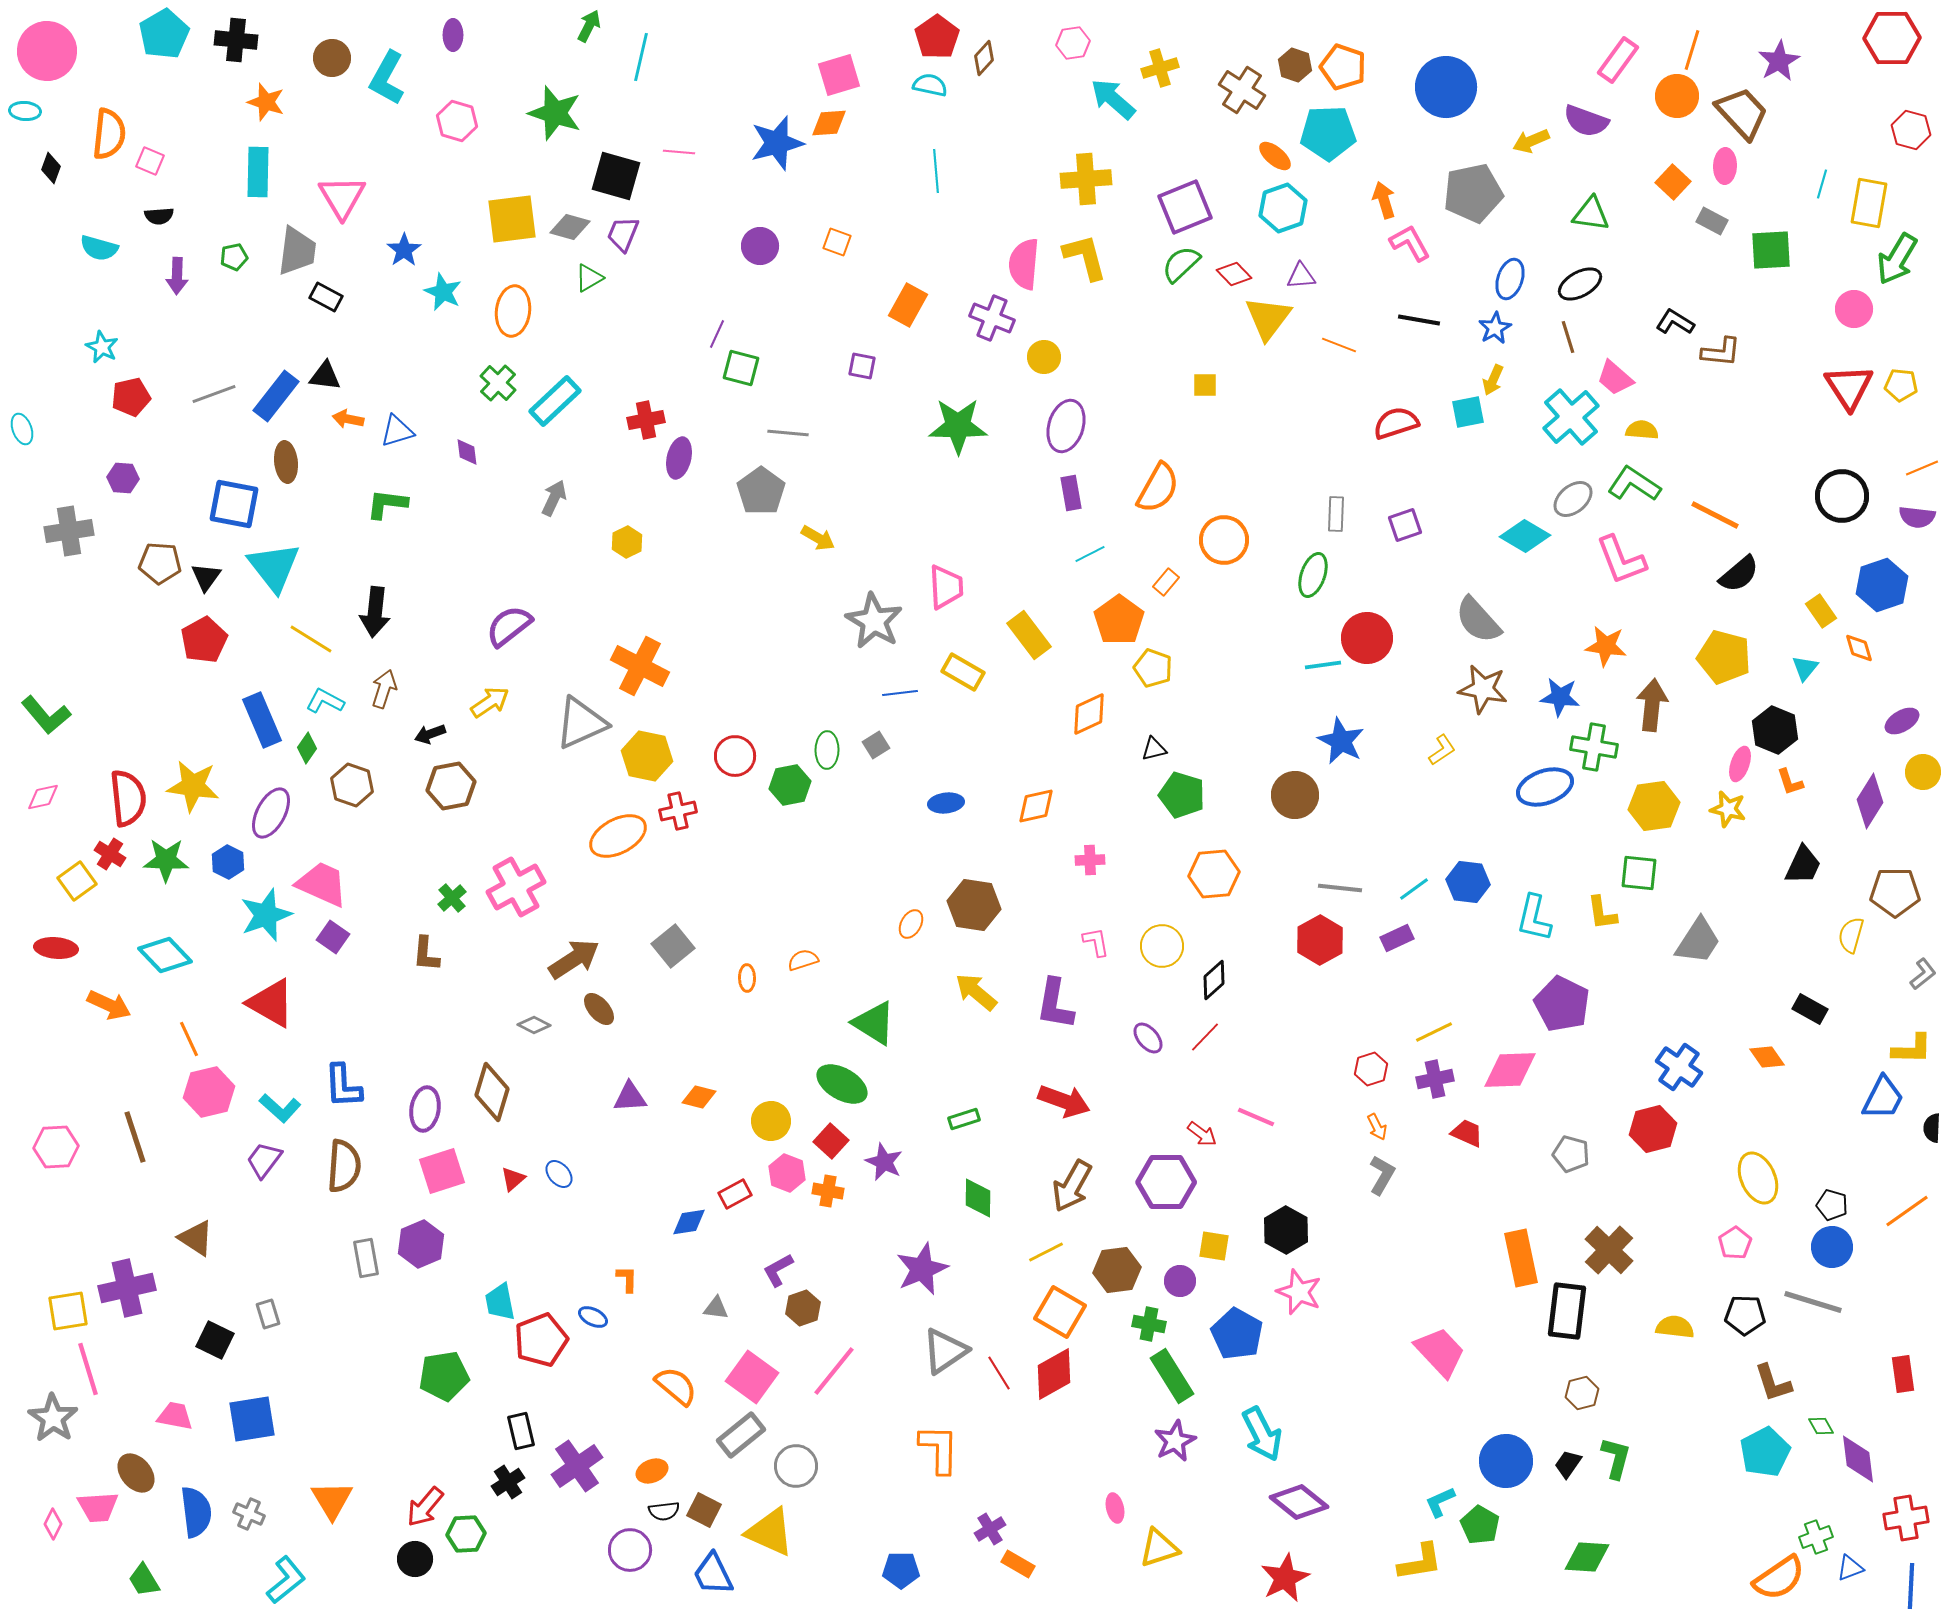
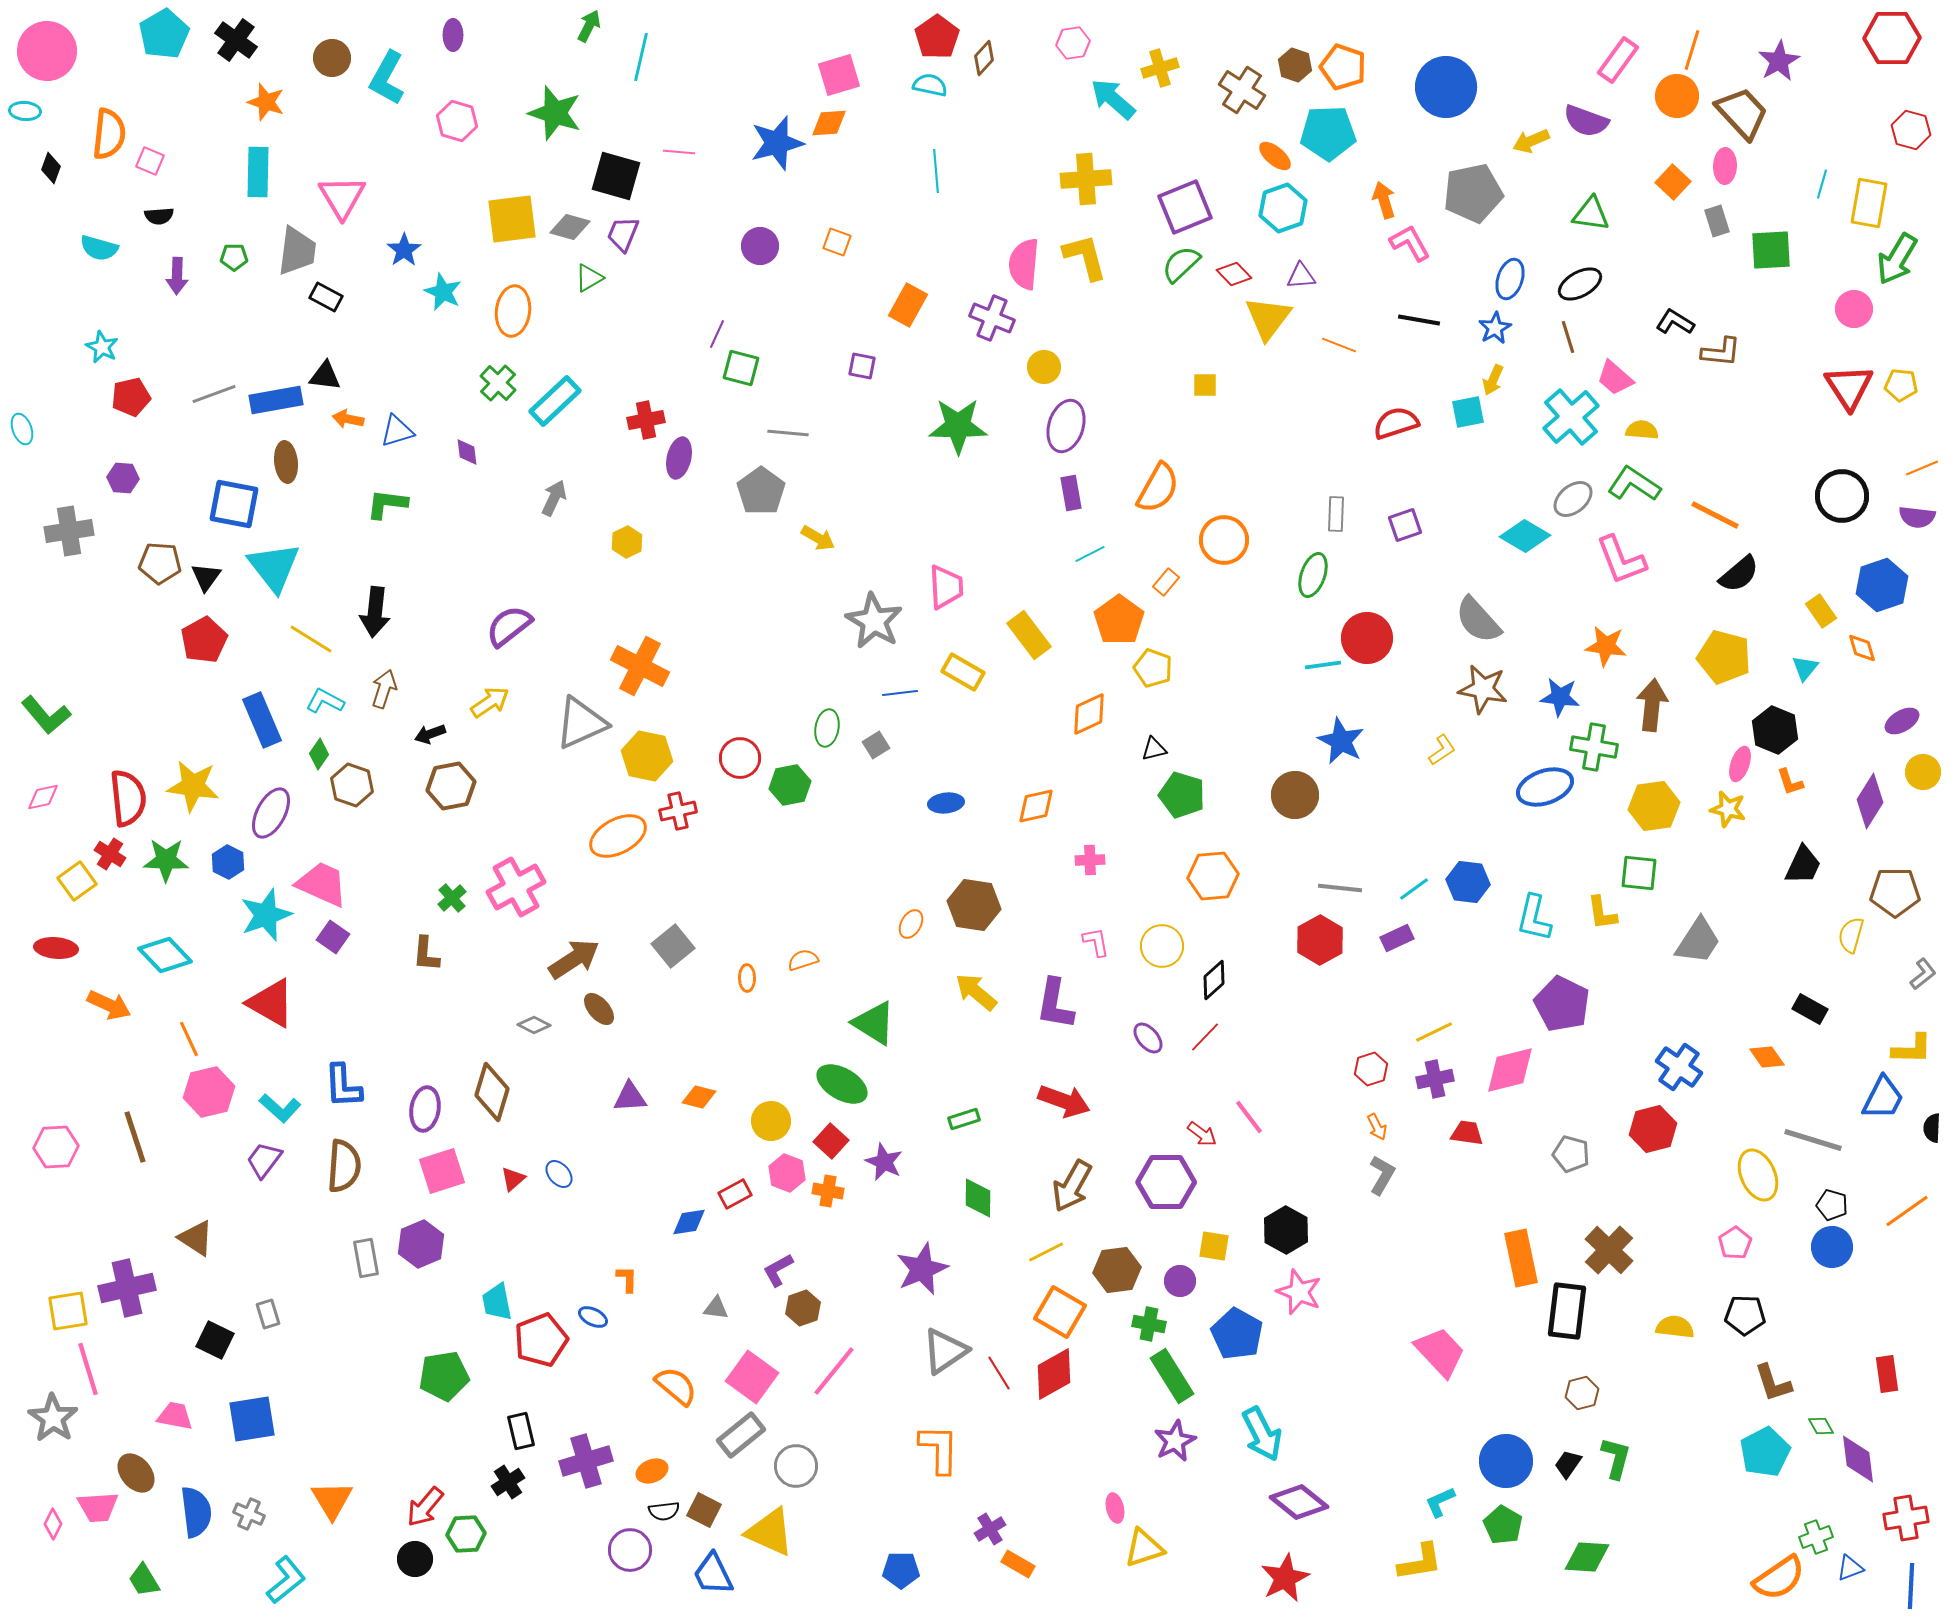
black cross at (236, 40): rotated 30 degrees clockwise
gray rectangle at (1712, 221): moved 5 px right; rotated 44 degrees clockwise
green pentagon at (234, 257): rotated 12 degrees clockwise
yellow circle at (1044, 357): moved 10 px down
blue rectangle at (276, 396): moved 4 px down; rotated 42 degrees clockwise
orange diamond at (1859, 648): moved 3 px right
green diamond at (307, 748): moved 12 px right, 6 px down
green ellipse at (827, 750): moved 22 px up; rotated 9 degrees clockwise
red circle at (735, 756): moved 5 px right, 2 px down
orange hexagon at (1214, 874): moved 1 px left, 2 px down
pink diamond at (1510, 1070): rotated 12 degrees counterclockwise
pink line at (1256, 1117): moved 7 px left; rotated 30 degrees clockwise
red trapezoid at (1467, 1133): rotated 16 degrees counterclockwise
yellow ellipse at (1758, 1178): moved 3 px up
cyan trapezoid at (500, 1302): moved 3 px left
gray line at (1813, 1302): moved 162 px up
red rectangle at (1903, 1374): moved 16 px left
purple cross at (577, 1466): moved 9 px right, 5 px up; rotated 18 degrees clockwise
green pentagon at (1480, 1525): moved 23 px right
yellow triangle at (1159, 1548): moved 15 px left
